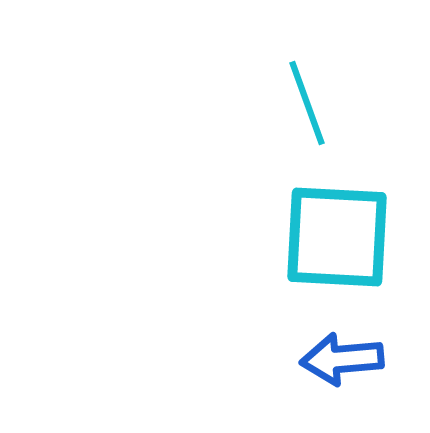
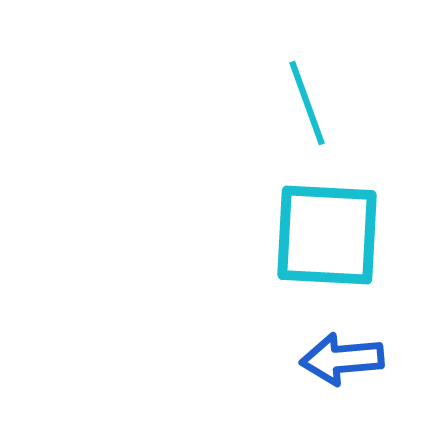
cyan square: moved 10 px left, 2 px up
